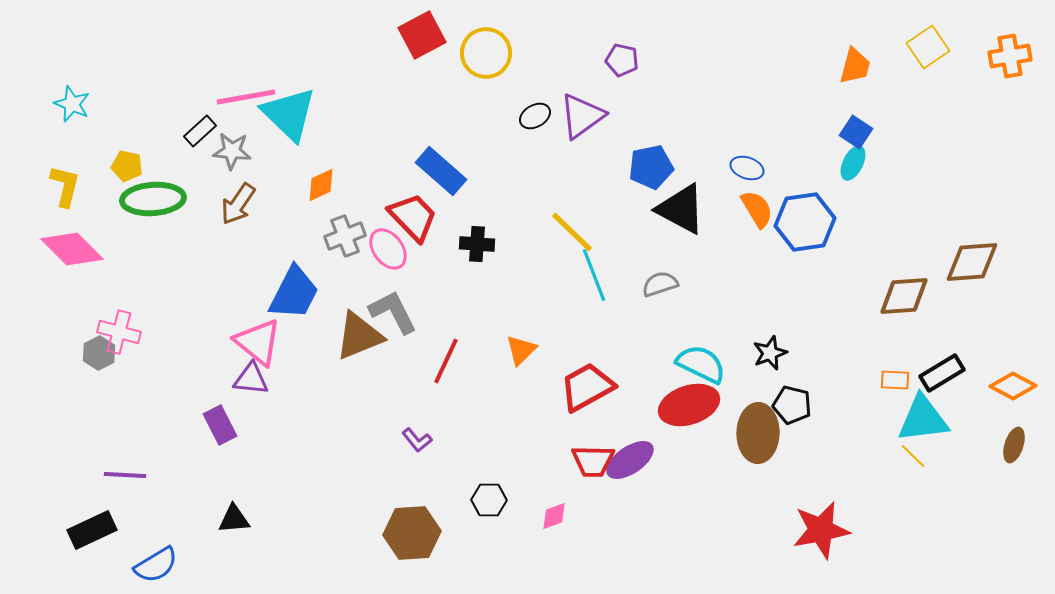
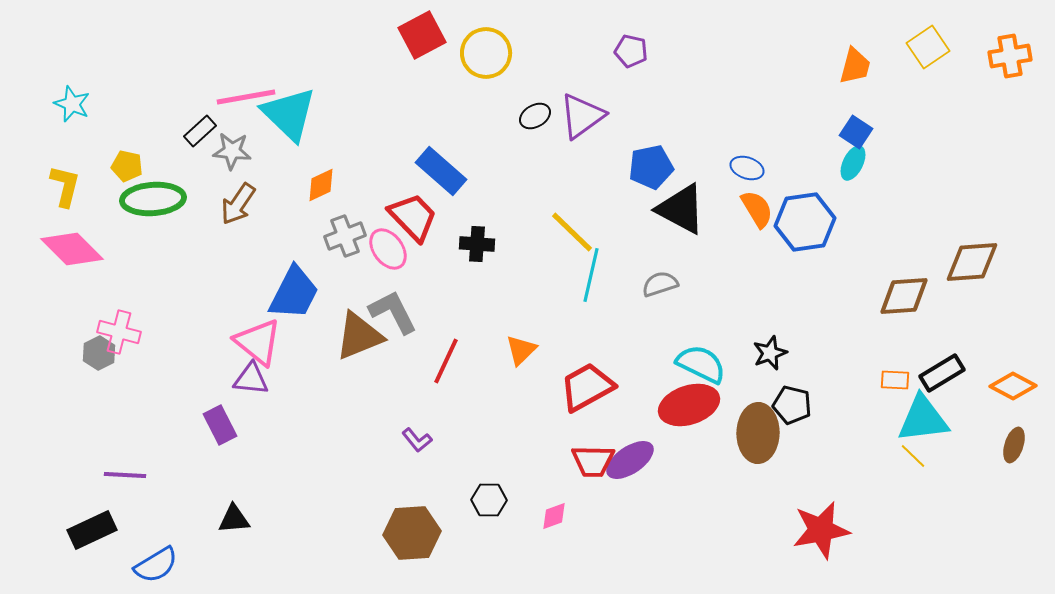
purple pentagon at (622, 60): moved 9 px right, 9 px up
cyan line at (594, 275): moved 3 px left; rotated 34 degrees clockwise
